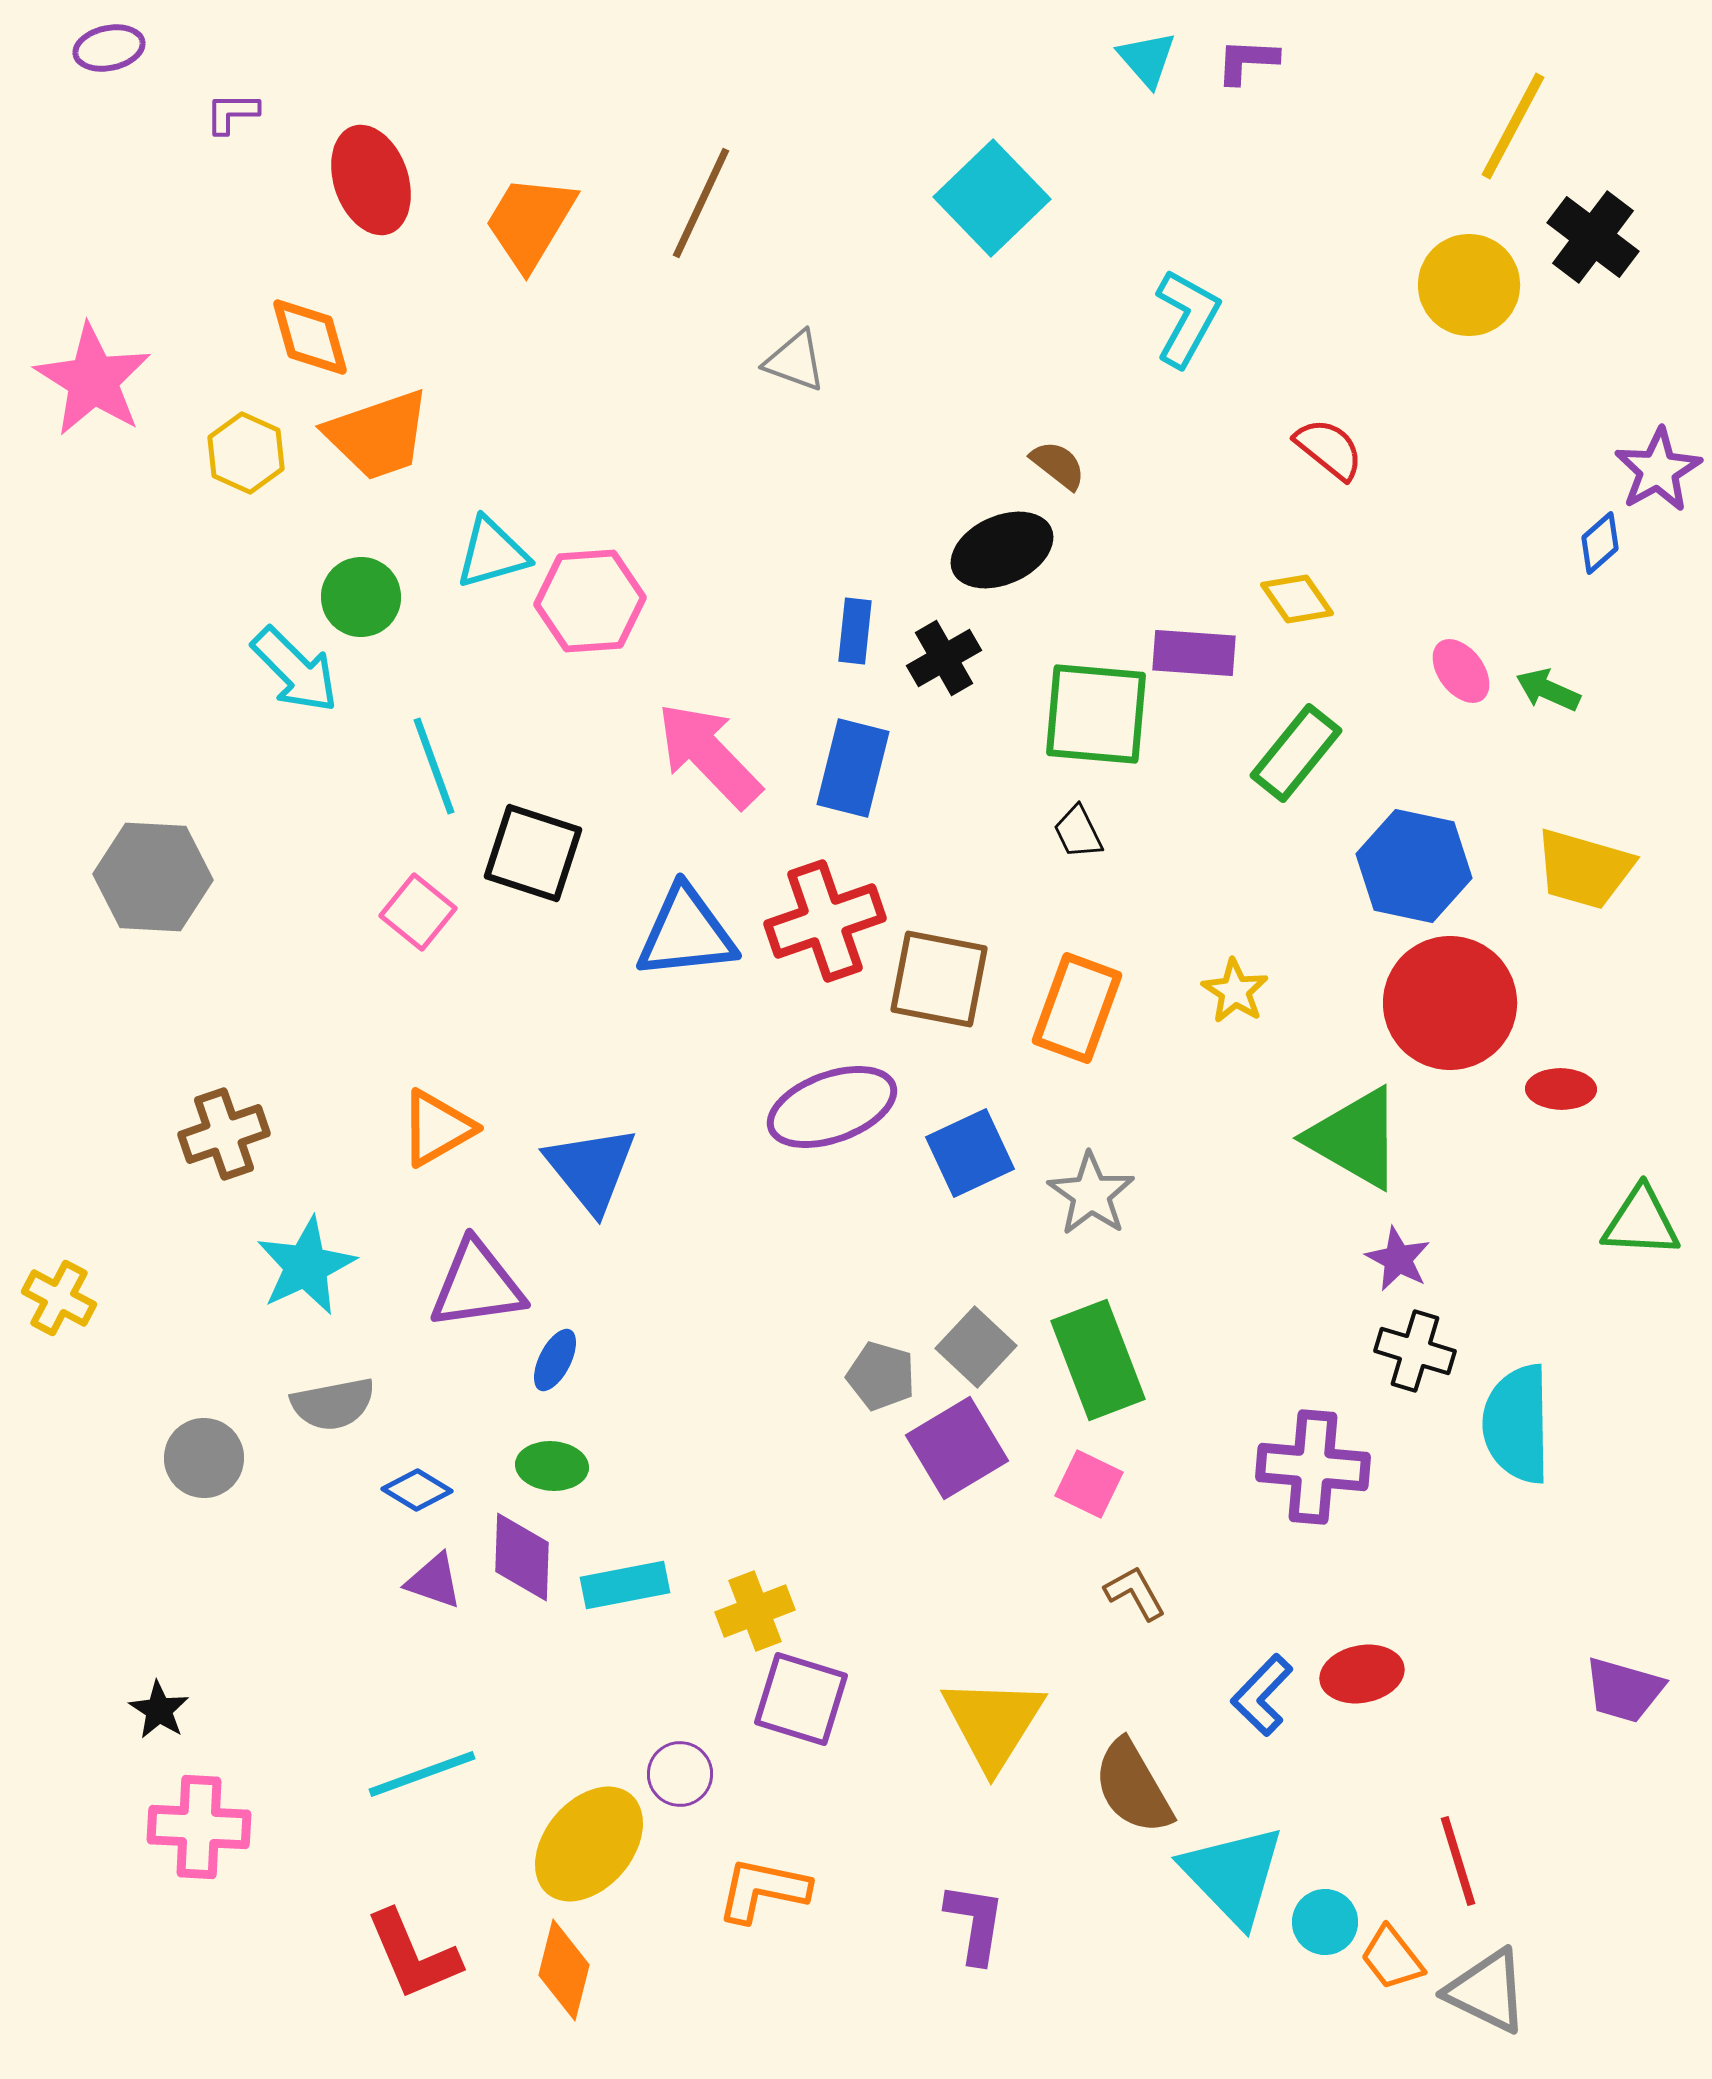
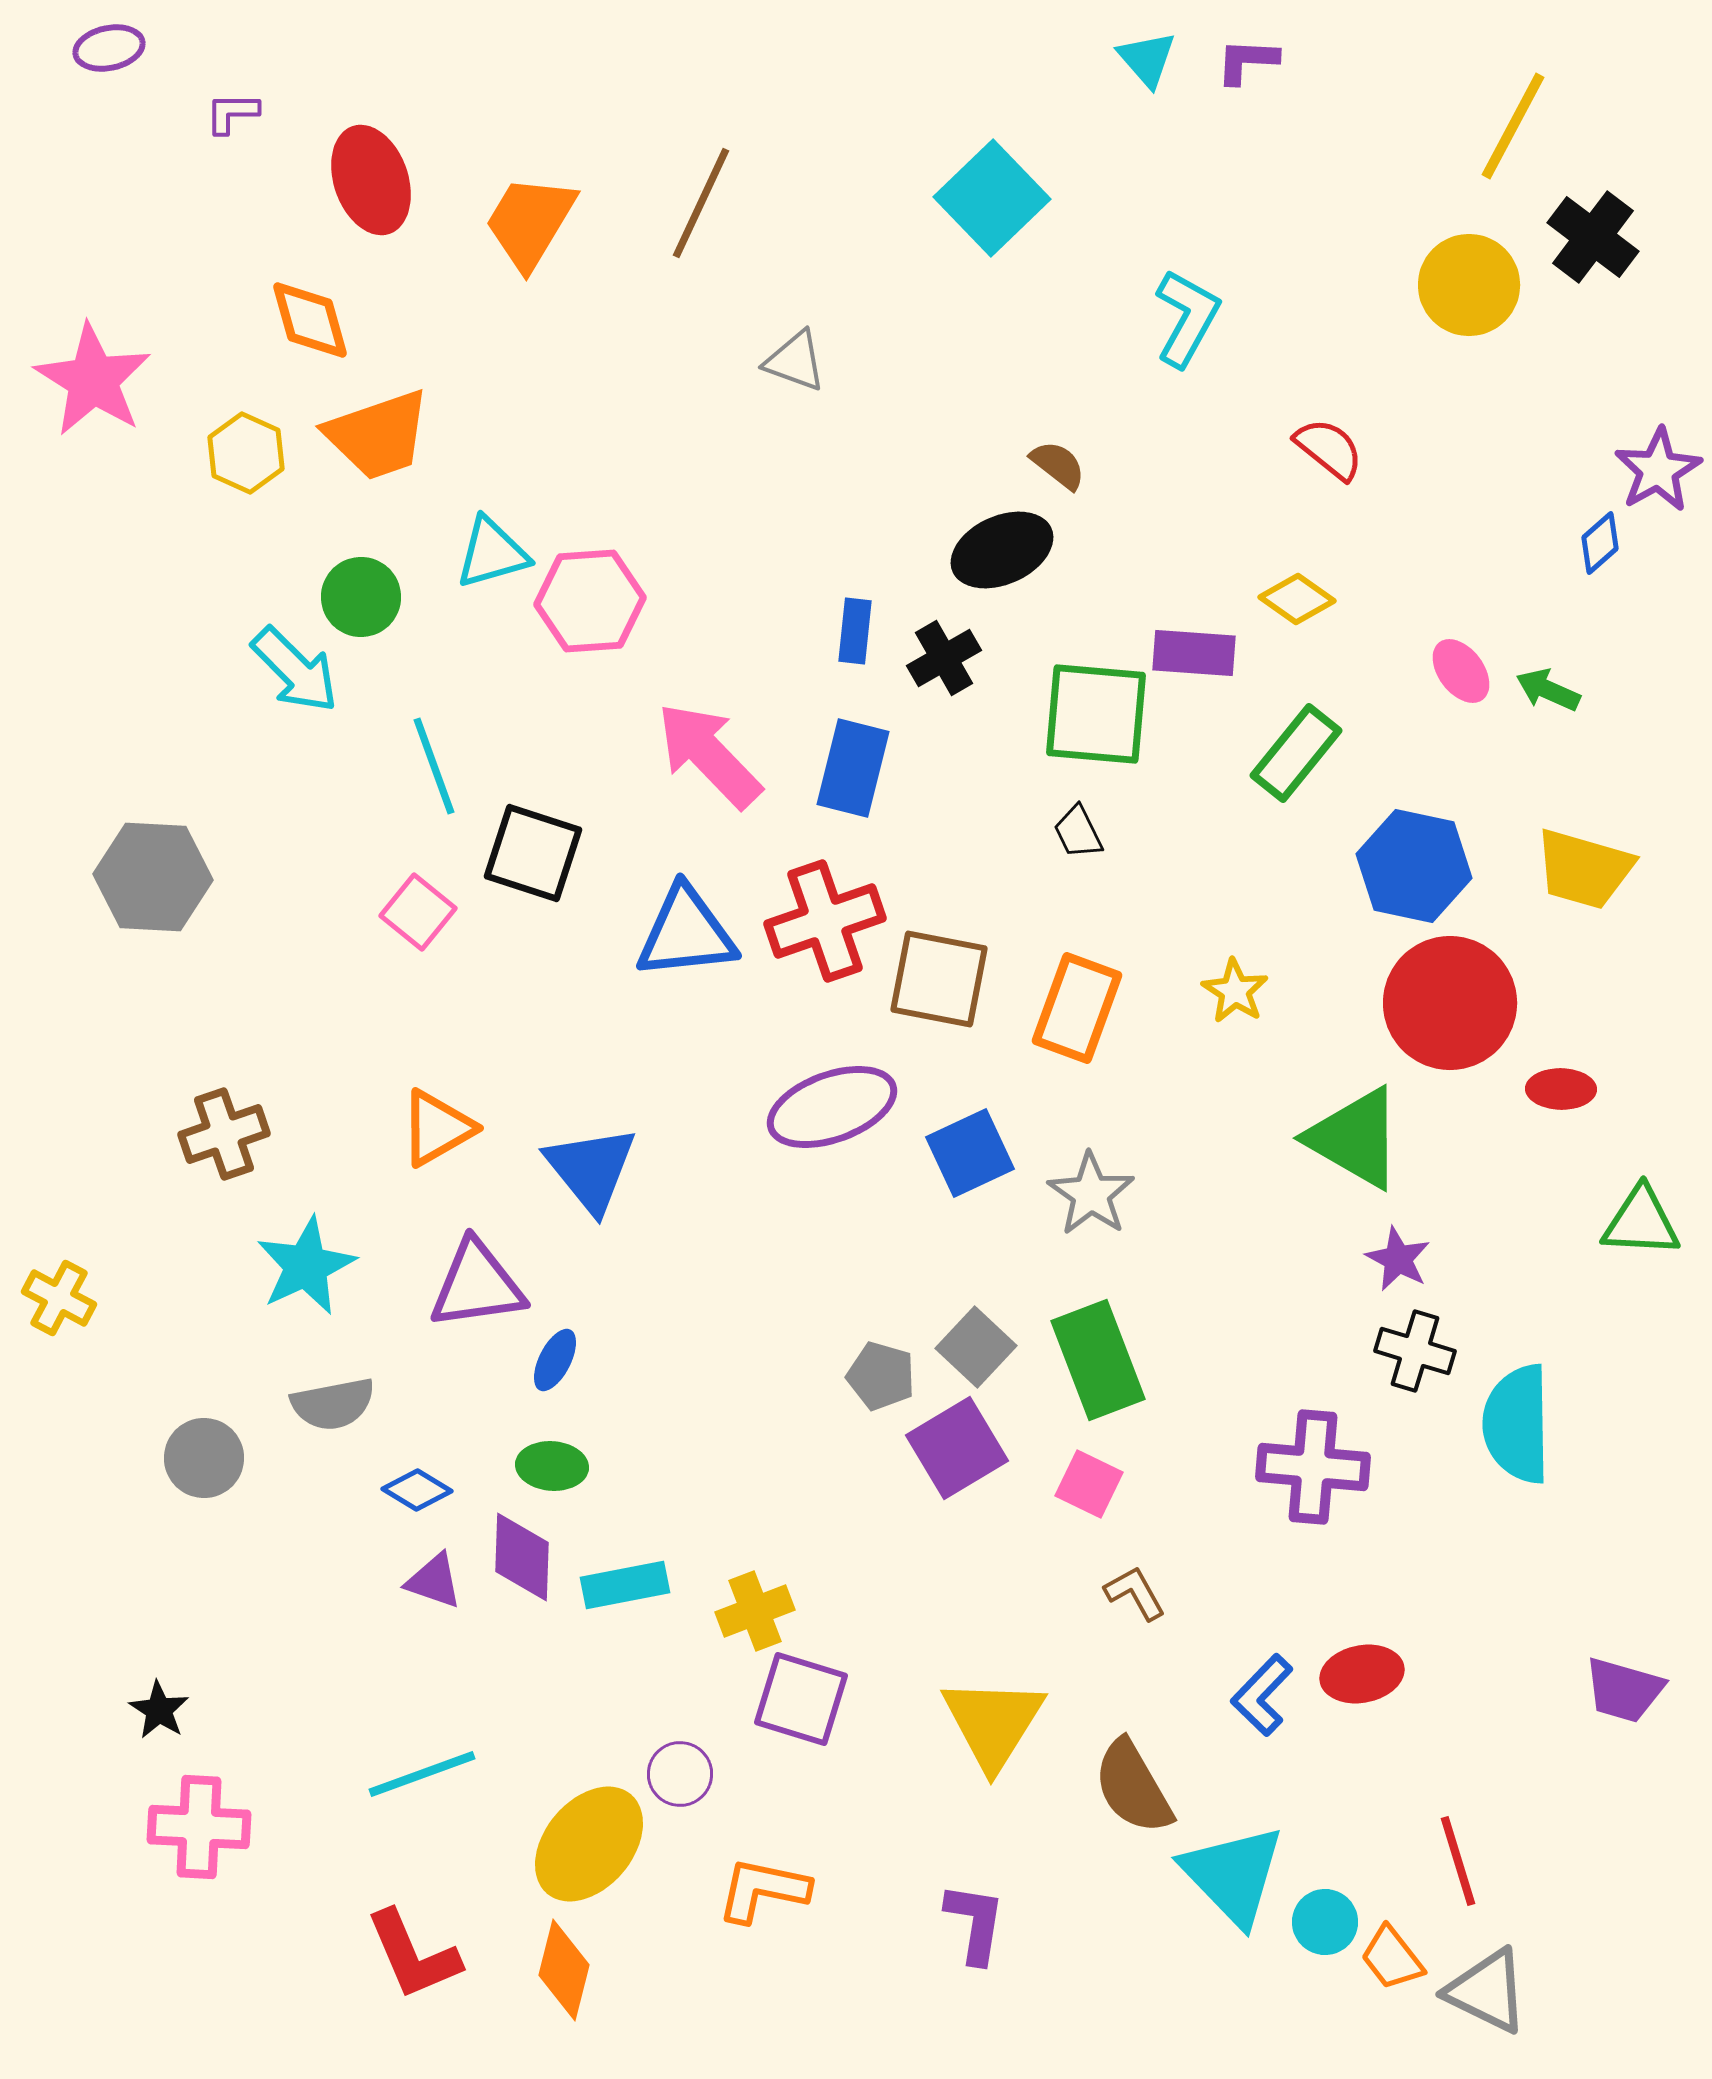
orange diamond at (310, 337): moved 17 px up
yellow diamond at (1297, 599): rotated 20 degrees counterclockwise
